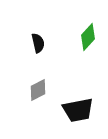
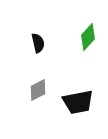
black trapezoid: moved 8 px up
